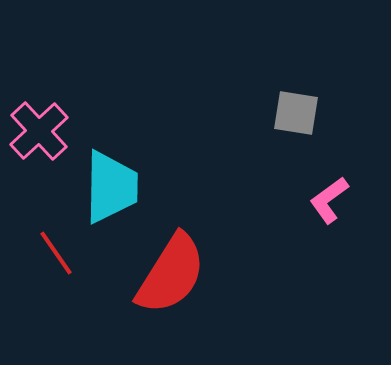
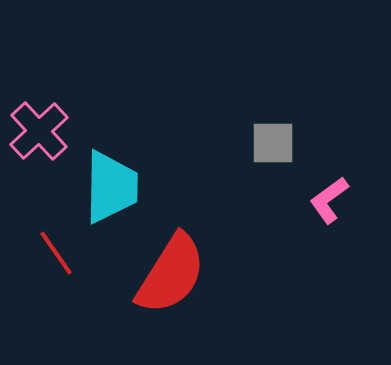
gray square: moved 23 px left, 30 px down; rotated 9 degrees counterclockwise
